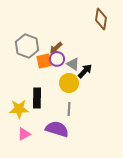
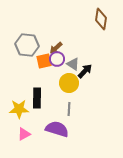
gray hexagon: moved 1 px up; rotated 15 degrees counterclockwise
